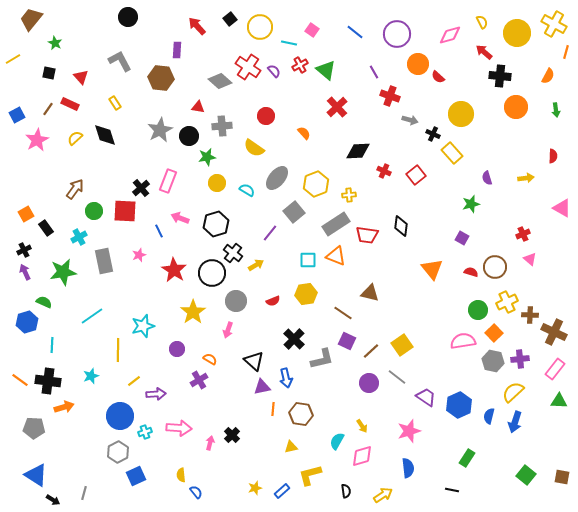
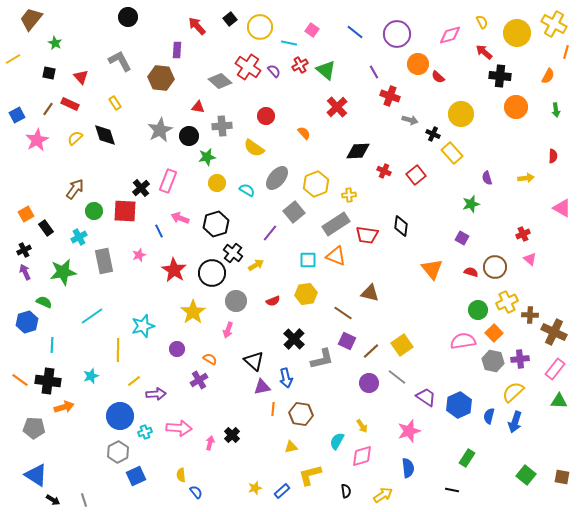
gray line at (84, 493): moved 7 px down; rotated 32 degrees counterclockwise
